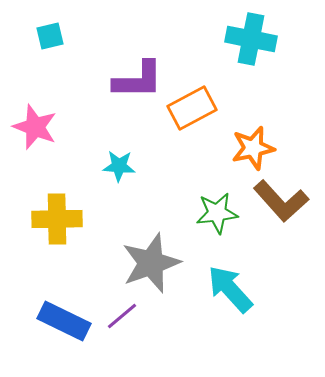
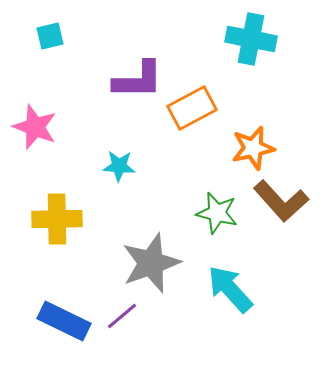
green star: rotated 21 degrees clockwise
